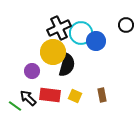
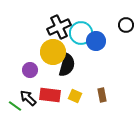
black cross: moved 1 px up
purple circle: moved 2 px left, 1 px up
